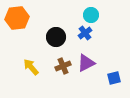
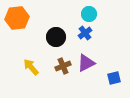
cyan circle: moved 2 px left, 1 px up
